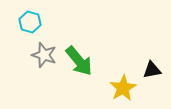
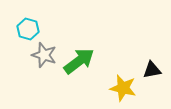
cyan hexagon: moved 2 px left, 7 px down
green arrow: rotated 88 degrees counterclockwise
yellow star: rotated 28 degrees counterclockwise
